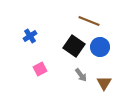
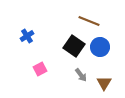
blue cross: moved 3 px left
